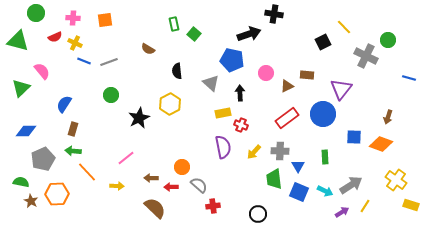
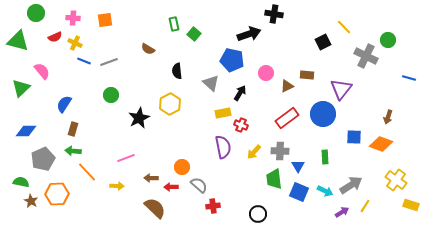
black arrow at (240, 93): rotated 35 degrees clockwise
pink line at (126, 158): rotated 18 degrees clockwise
